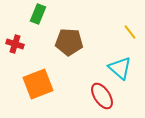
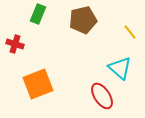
brown pentagon: moved 14 px right, 22 px up; rotated 16 degrees counterclockwise
